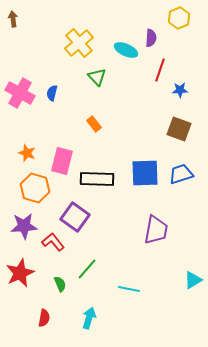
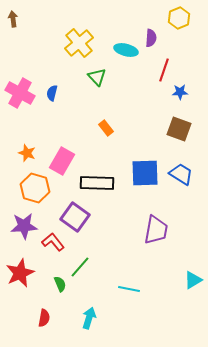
cyan ellipse: rotated 10 degrees counterclockwise
red line: moved 4 px right
blue star: moved 2 px down
orange rectangle: moved 12 px right, 4 px down
pink rectangle: rotated 16 degrees clockwise
blue trapezoid: rotated 50 degrees clockwise
black rectangle: moved 4 px down
green line: moved 7 px left, 2 px up
